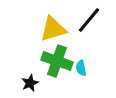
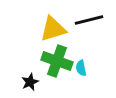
black line: rotated 36 degrees clockwise
black star: moved 1 px up
